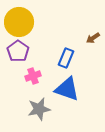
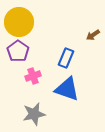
brown arrow: moved 3 px up
gray star: moved 5 px left, 5 px down
